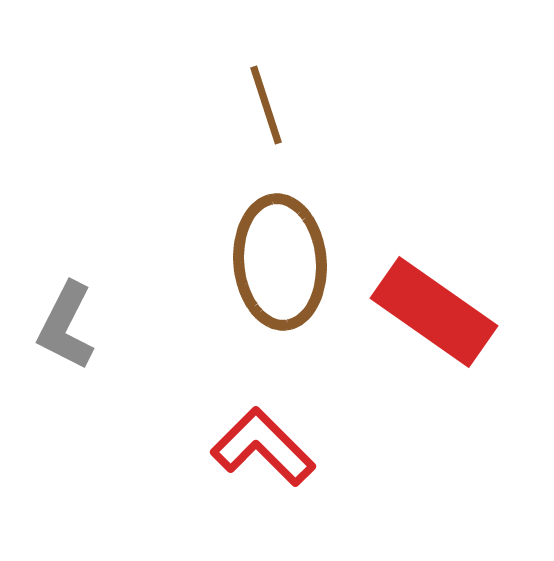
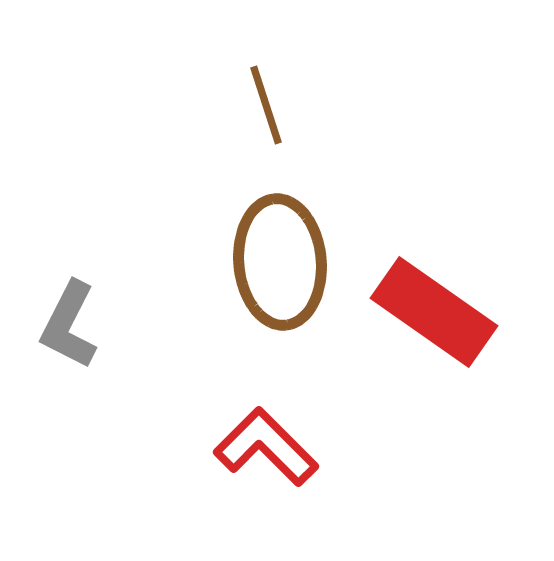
gray L-shape: moved 3 px right, 1 px up
red L-shape: moved 3 px right
